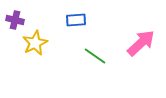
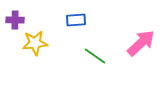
purple cross: rotated 12 degrees counterclockwise
yellow star: rotated 20 degrees clockwise
